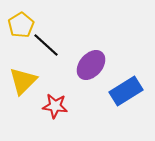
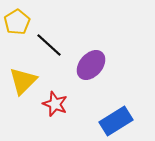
yellow pentagon: moved 4 px left, 3 px up
black line: moved 3 px right
blue rectangle: moved 10 px left, 30 px down
red star: moved 2 px up; rotated 15 degrees clockwise
